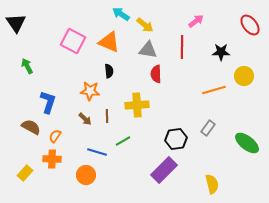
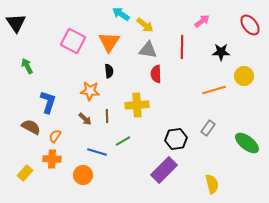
pink arrow: moved 6 px right
orange triangle: rotated 40 degrees clockwise
orange circle: moved 3 px left
